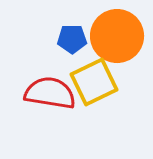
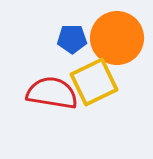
orange circle: moved 2 px down
red semicircle: moved 2 px right
